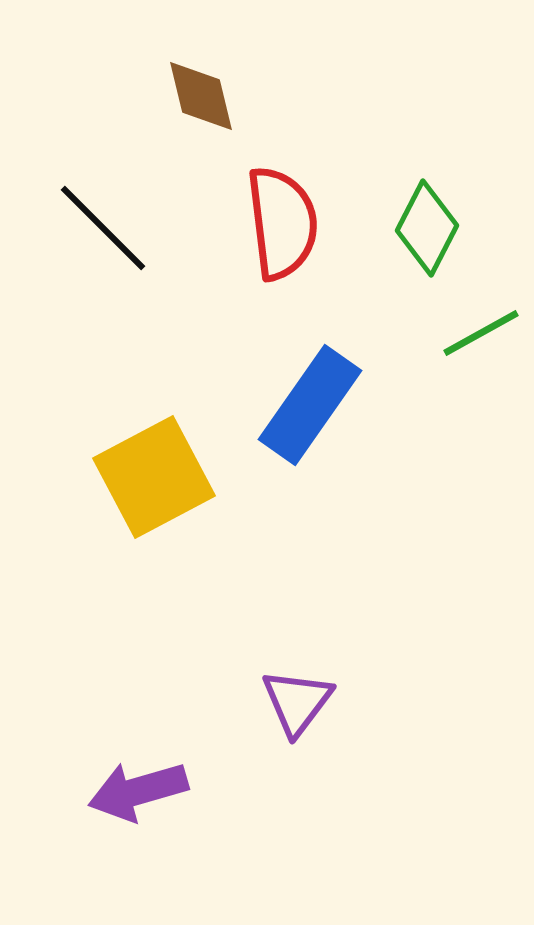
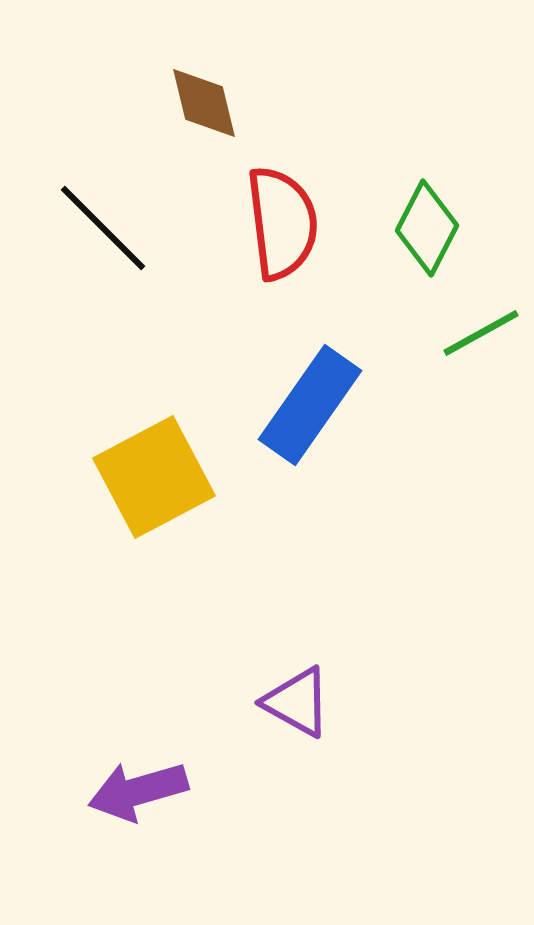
brown diamond: moved 3 px right, 7 px down
purple triangle: rotated 38 degrees counterclockwise
